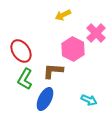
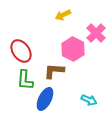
brown L-shape: moved 1 px right
green L-shape: moved 1 px down; rotated 25 degrees counterclockwise
